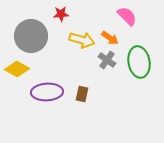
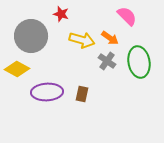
red star: rotated 21 degrees clockwise
gray cross: moved 1 px down
